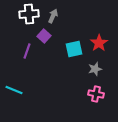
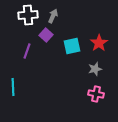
white cross: moved 1 px left, 1 px down
purple square: moved 2 px right, 1 px up
cyan square: moved 2 px left, 3 px up
cyan line: moved 1 px left, 3 px up; rotated 66 degrees clockwise
